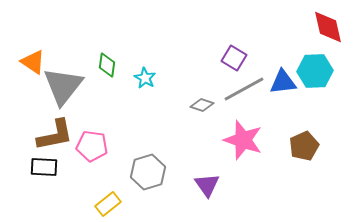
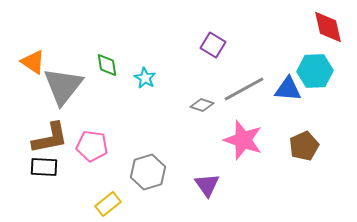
purple square: moved 21 px left, 13 px up
green diamond: rotated 15 degrees counterclockwise
blue triangle: moved 5 px right, 7 px down; rotated 12 degrees clockwise
brown L-shape: moved 5 px left, 3 px down
